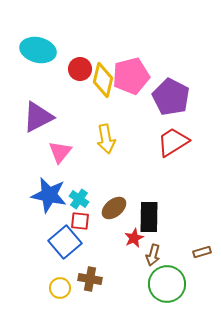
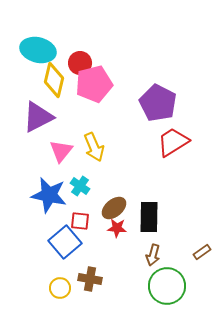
red circle: moved 6 px up
pink pentagon: moved 37 px left, 8 px down
yellow diamond: moved 49 px left
purple pentagon: moved 13 px left, 6 px down
yellow arrow: moved 12 px left, 8 px down; rotated 12 degrees counterclockwise
pink triangle: moved 1 px right, 1 px up
cyan cross: moved 1 px right, 13 px up
red star: moved 17 px left, 10 px up; rotated 30 degrees clockwise
brown rectangle: rotated 18 degrees counterclockwise
green circle: moved 2 px down
